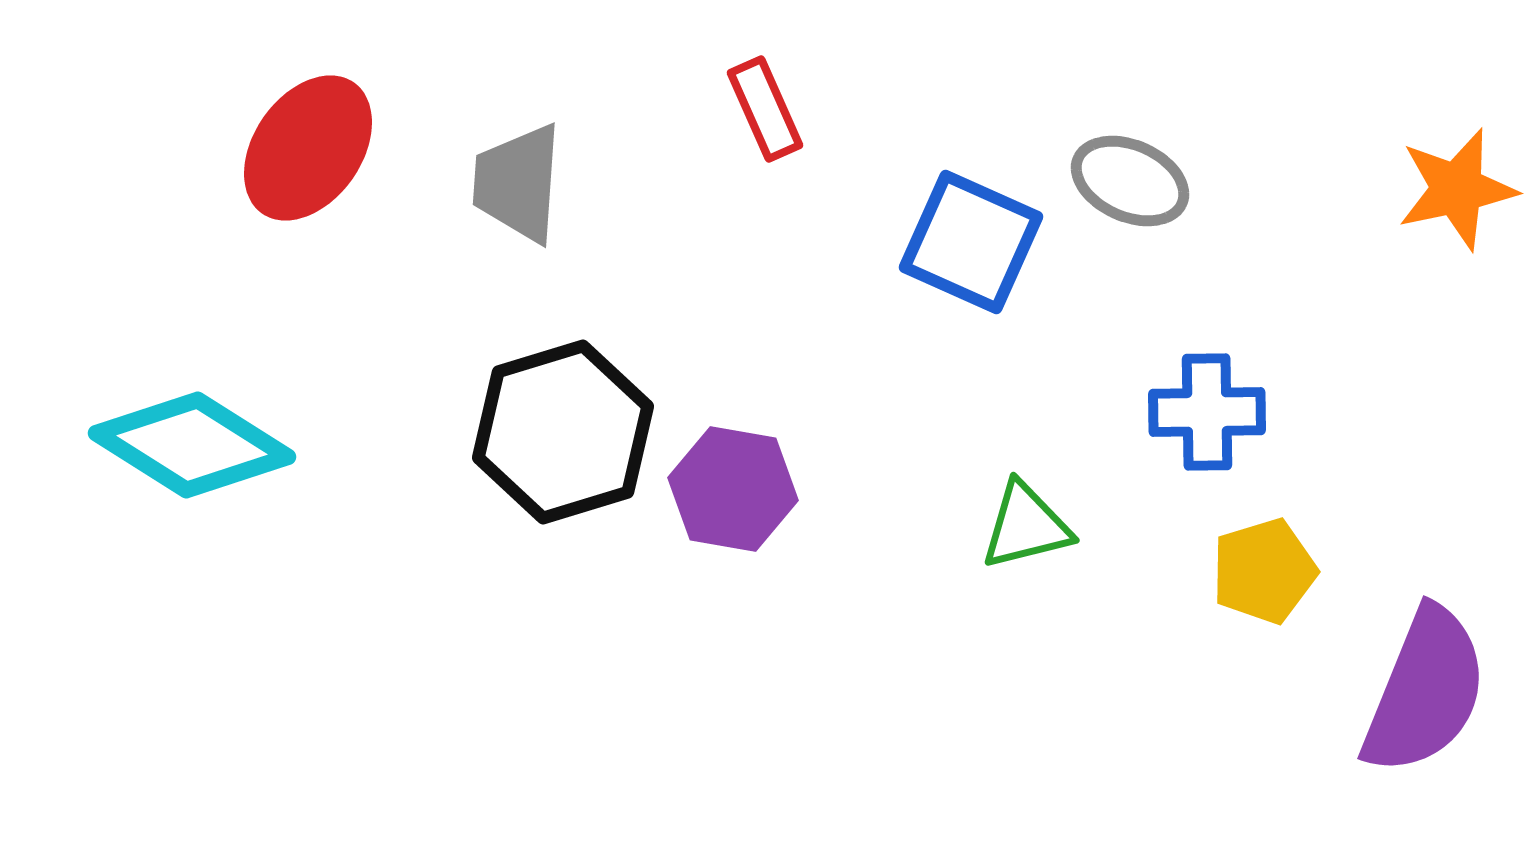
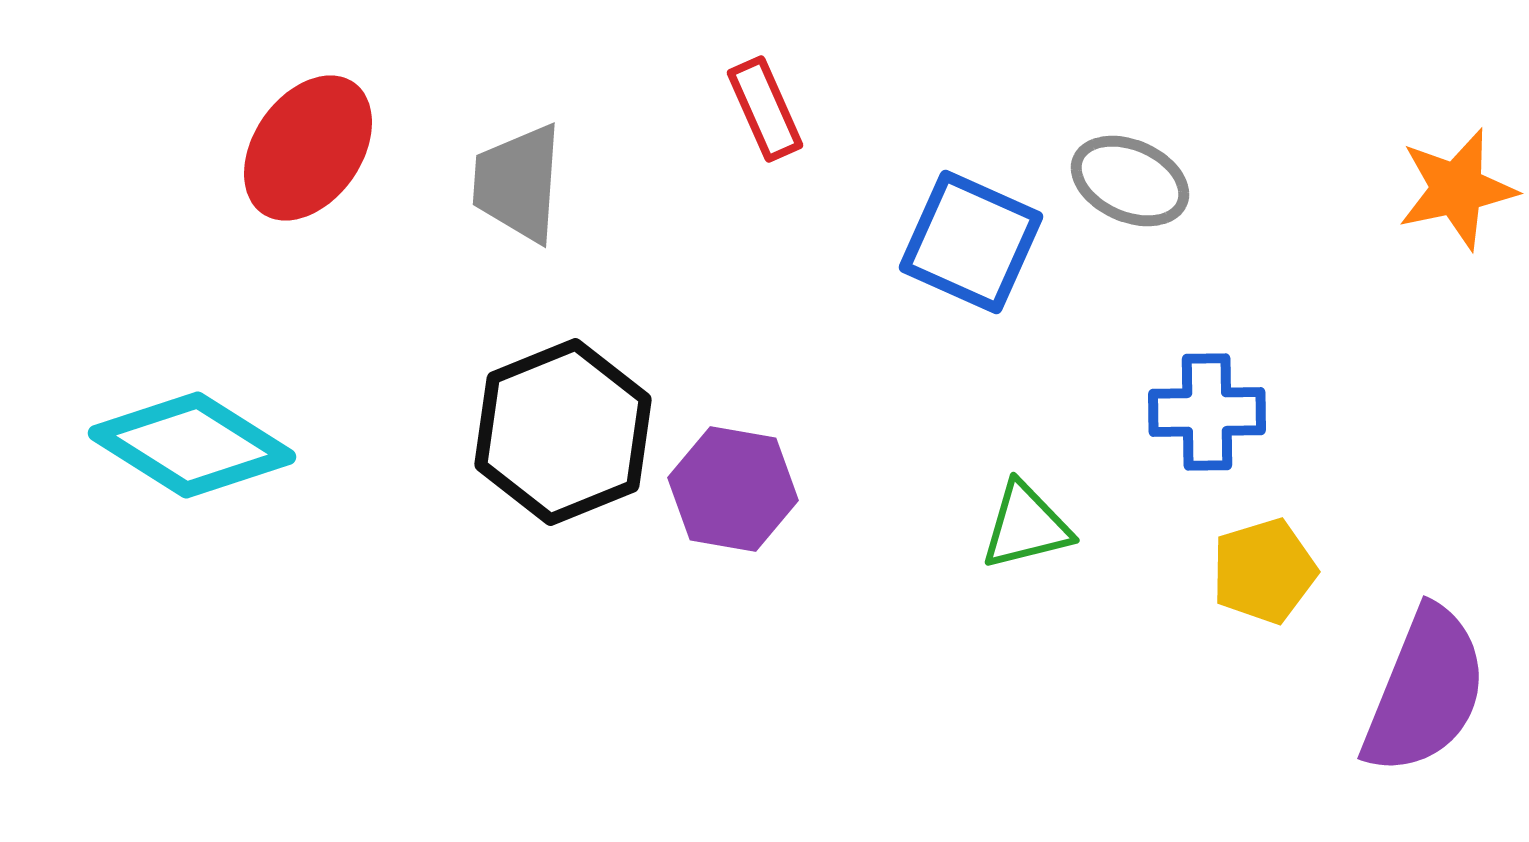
black hexagon: rotated 5 degrees counterclockwise
